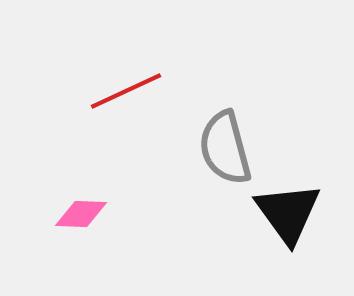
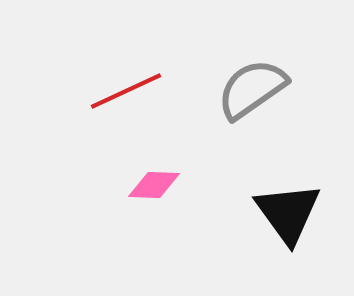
gray semicircle: moved 27 px right, 59 px up; rotated 70 degrees clockwise
pink diamond: moved 73 px right, 29 px up
